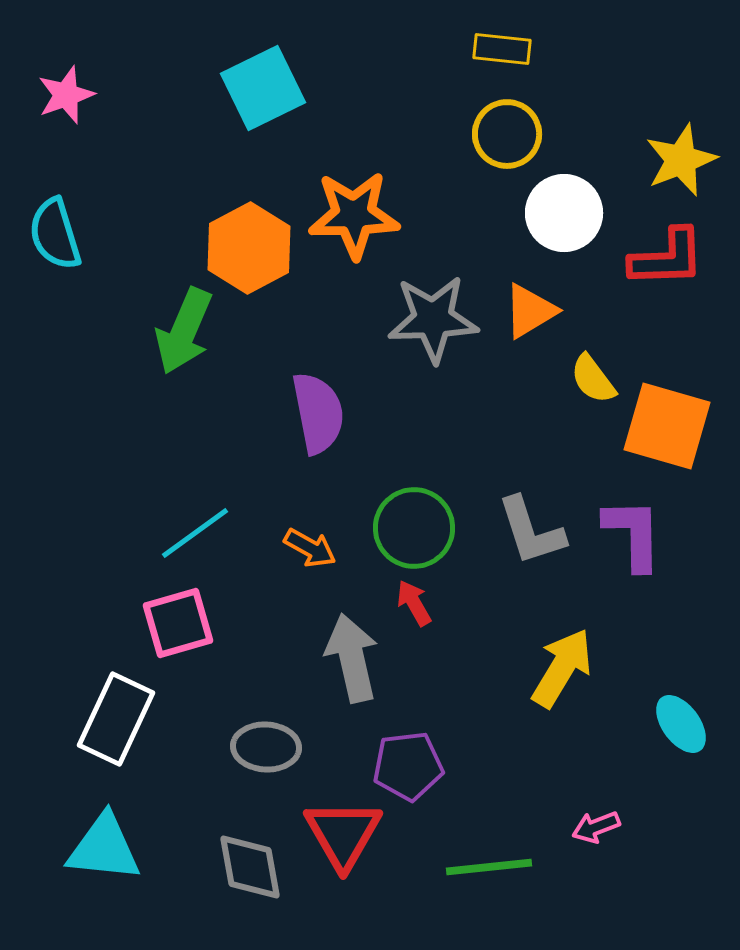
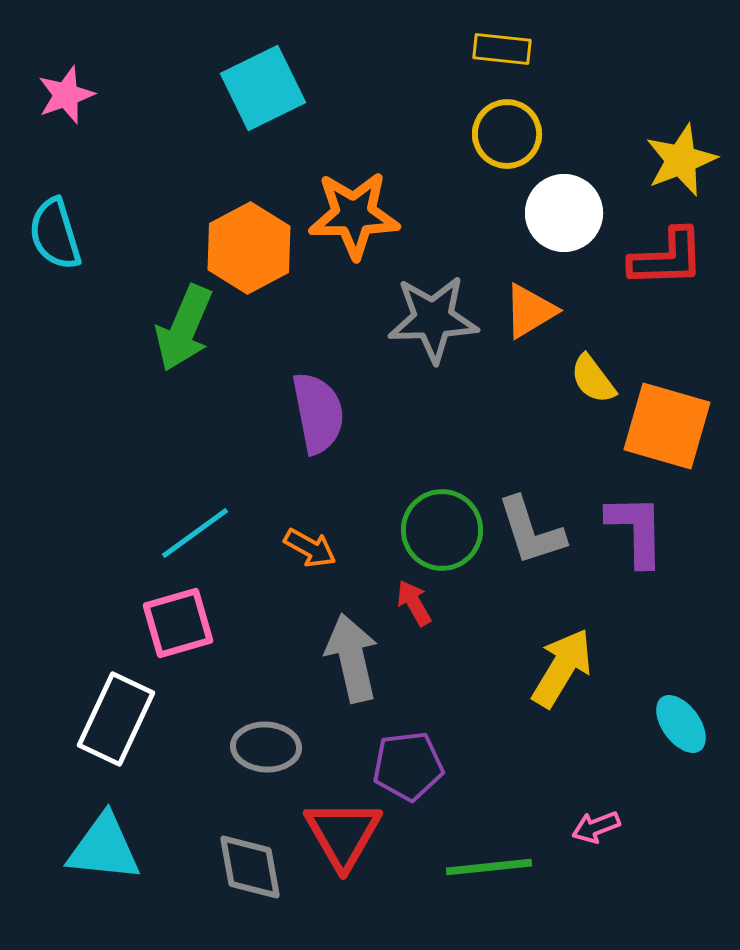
green arrow: moved 3 px up
green circle: moved 28 px right, 2 px down
purple L-shape: moved 3 px right, 4 px up
